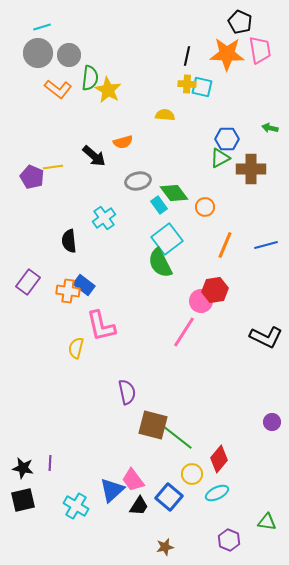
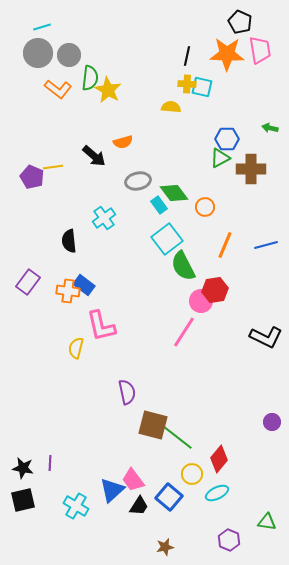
yellow semicircle at (165, 115): moved 6 px right, 8 px up
green semicircle at (160, 263): moved 23 px right, 3 px down
